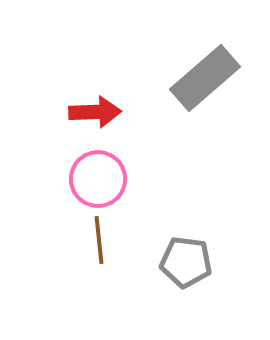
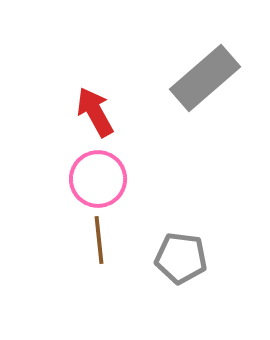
red arrow: rotated 117 degrees counterclockwise
gray pentagon: moved 5 px left, 4 px up
